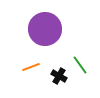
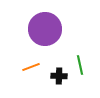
green line: rotated 24 degrees clockwise
black cross: rotated 28 degrees counterclockwise
